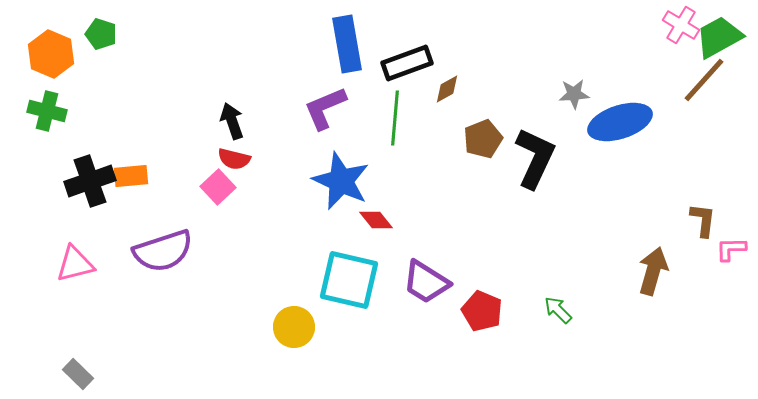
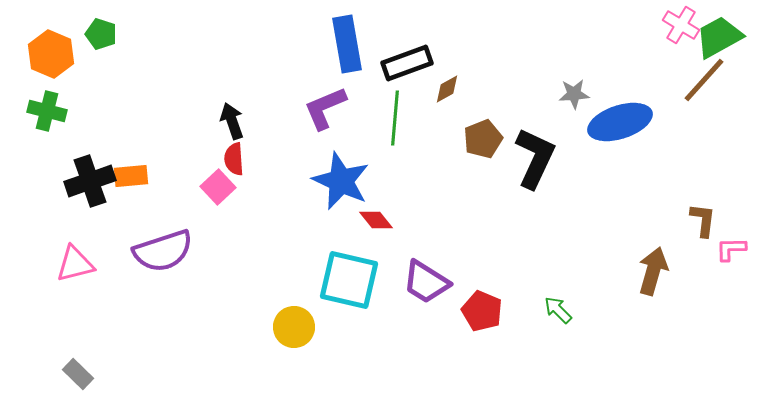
red semicircle: rotated 72 degrees clockwise
